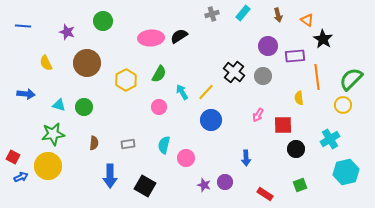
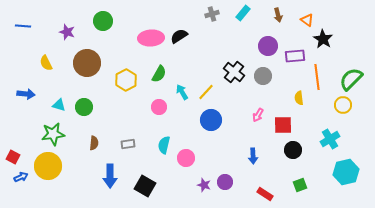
black circle at (296, 149): moved 3 px left, 1 px down
blue arrow at (246, 158): moved 7 px right, 2 px up
